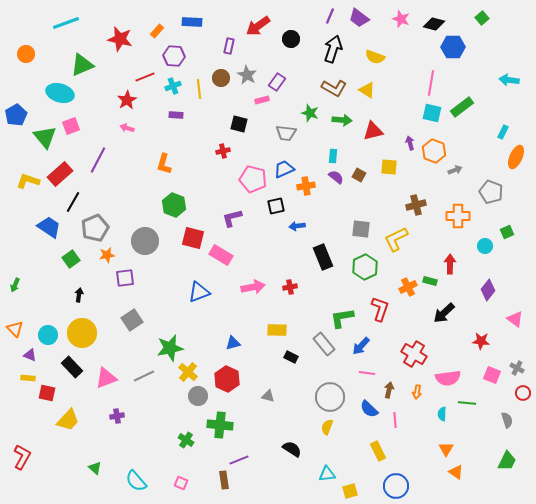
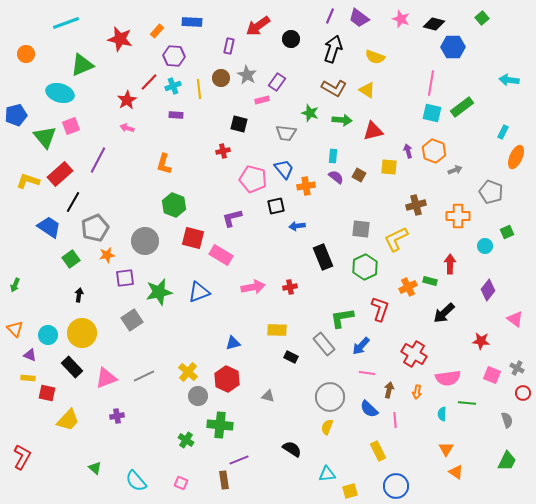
red line at (145, 77): moved 4 px right, 5 px down; rotated 24 degrees counterclockwise
blue pentagon at (16, 115): rotated 15 degrees clockwise
purple arrow at (410, 143): moved 2 px left, 8 px down
blue trapezoid at (284, 169): rotated 75 degrees clockwise
green star at (170, 348): moved 11 px left, 56 px up
